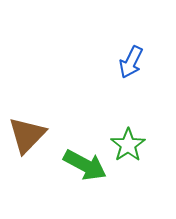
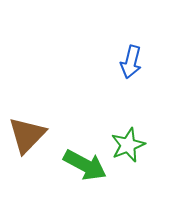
blue arrow: rotated 12 degrees counterclockwise
green star: rotated 12 degrees clockwise
